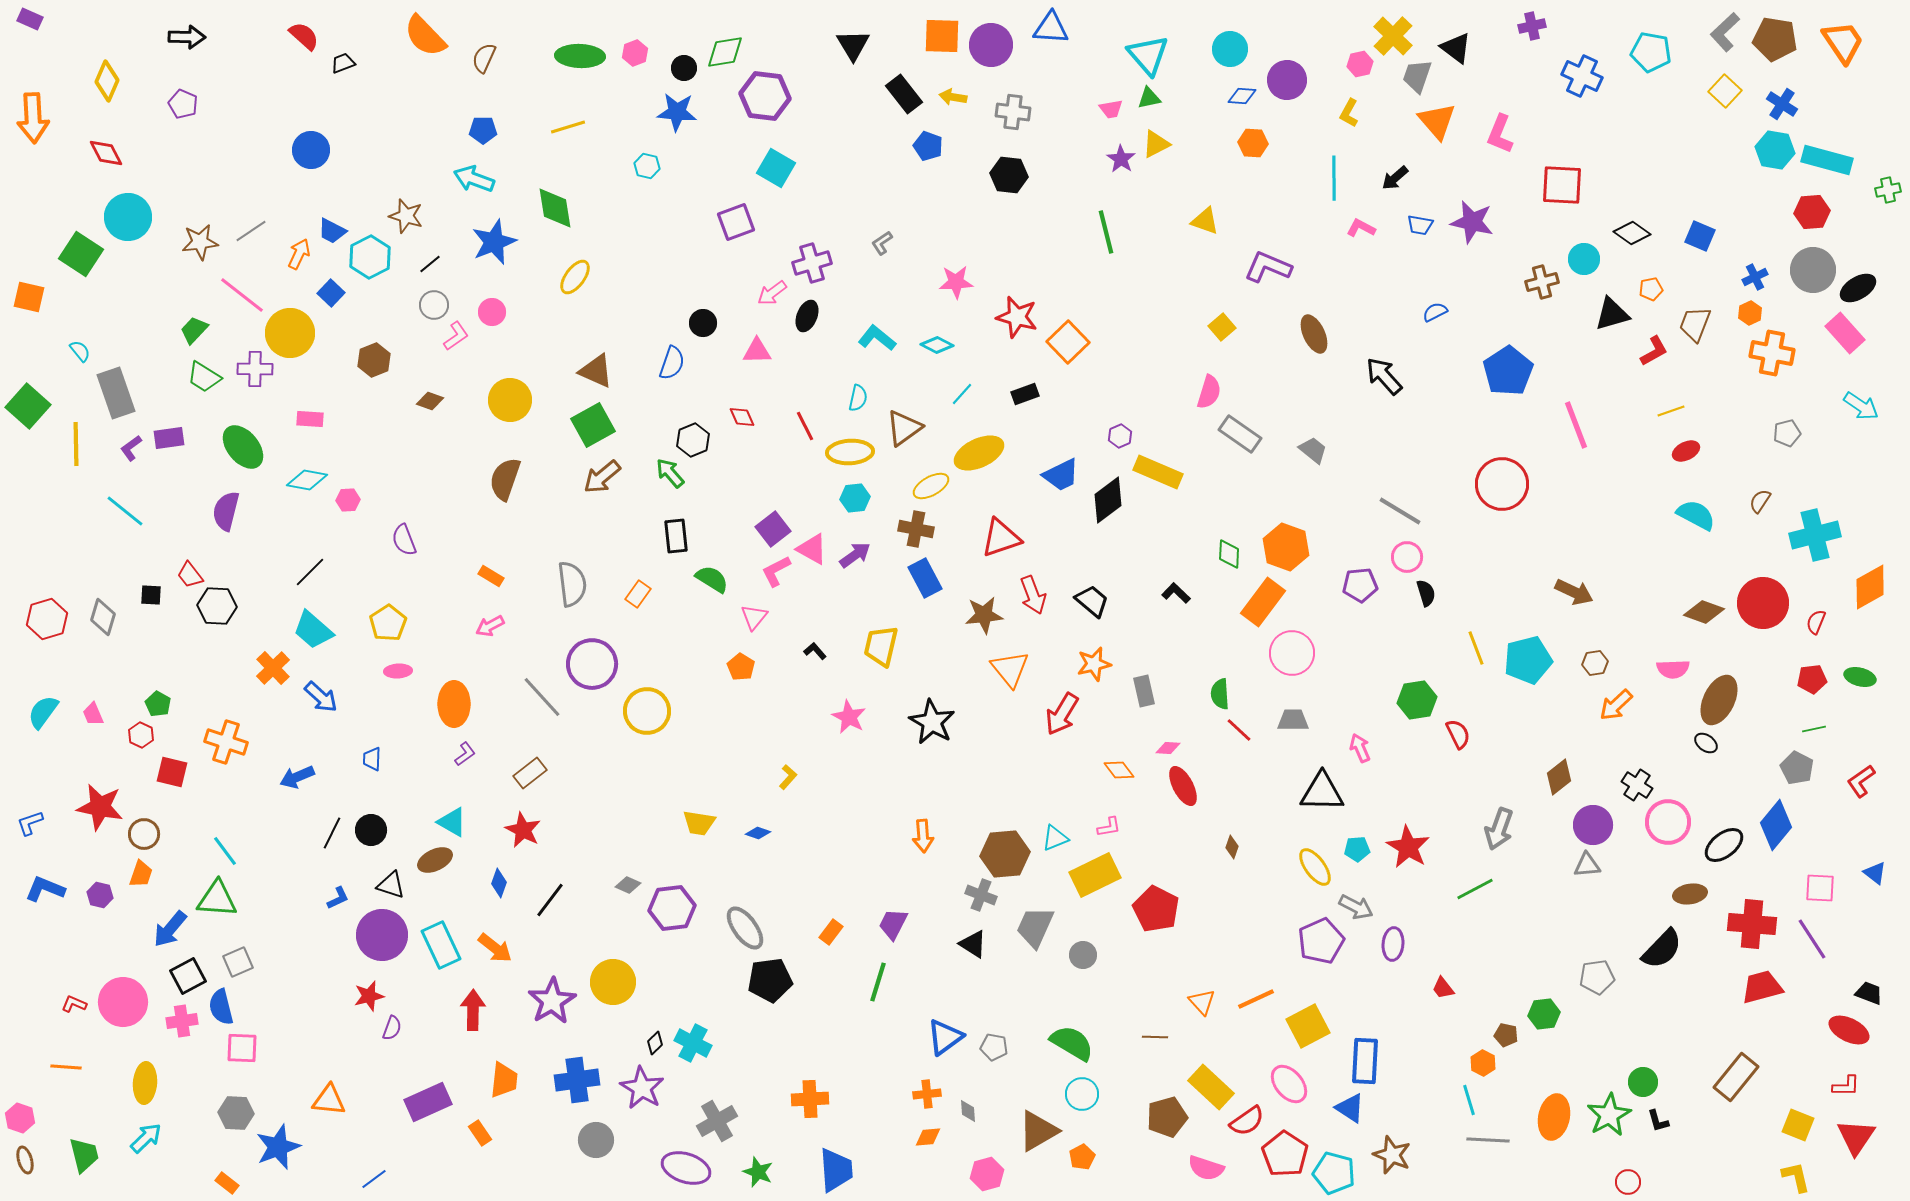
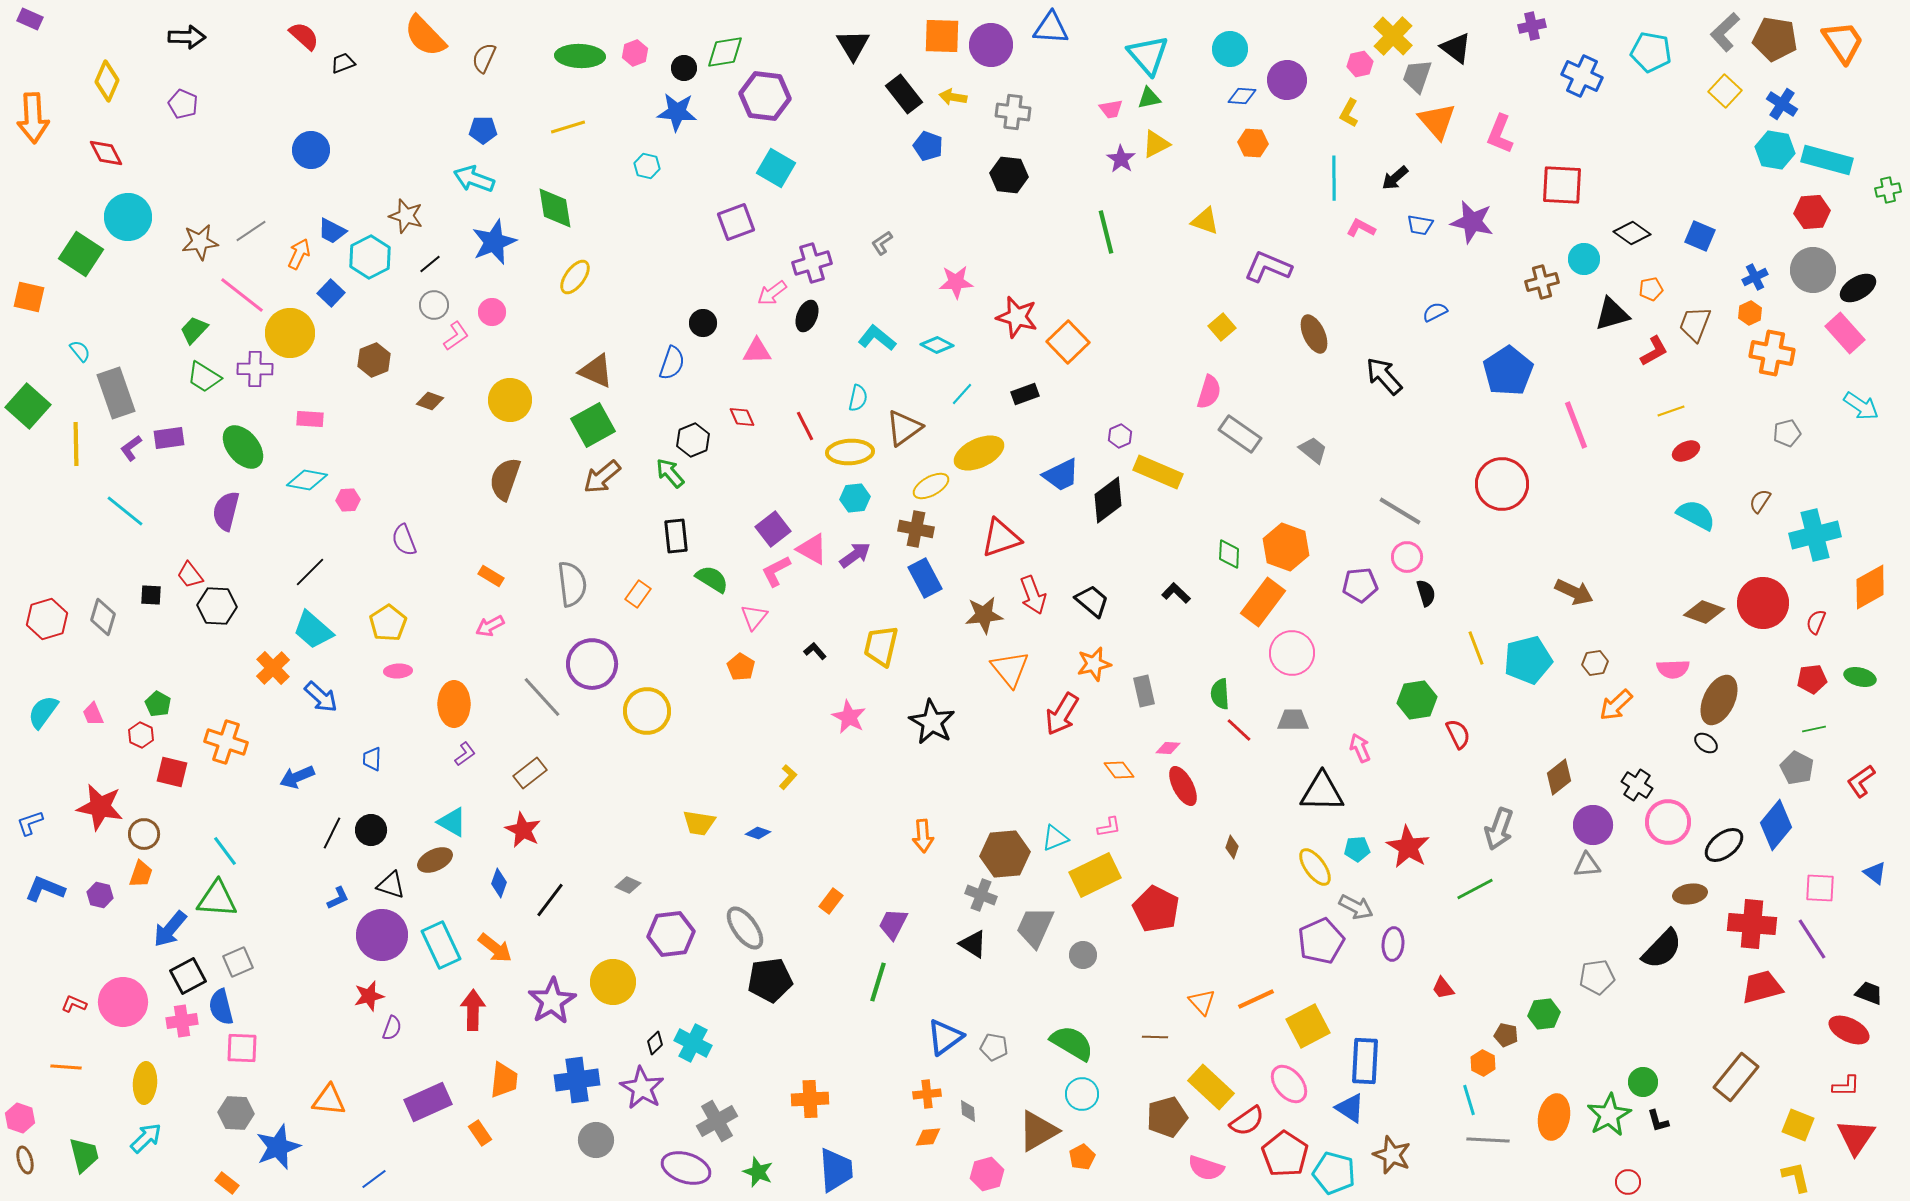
purple hexagon at (672, 908): moved 1 px left, 26 px down
orange rectangle at (831, 932): moved 31 px up
